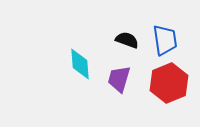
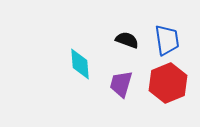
blue trapezoid: moved 2 px right
purple trapezoid: moved 2 px right, 5 px down
red hexagon: moved 1 px left
